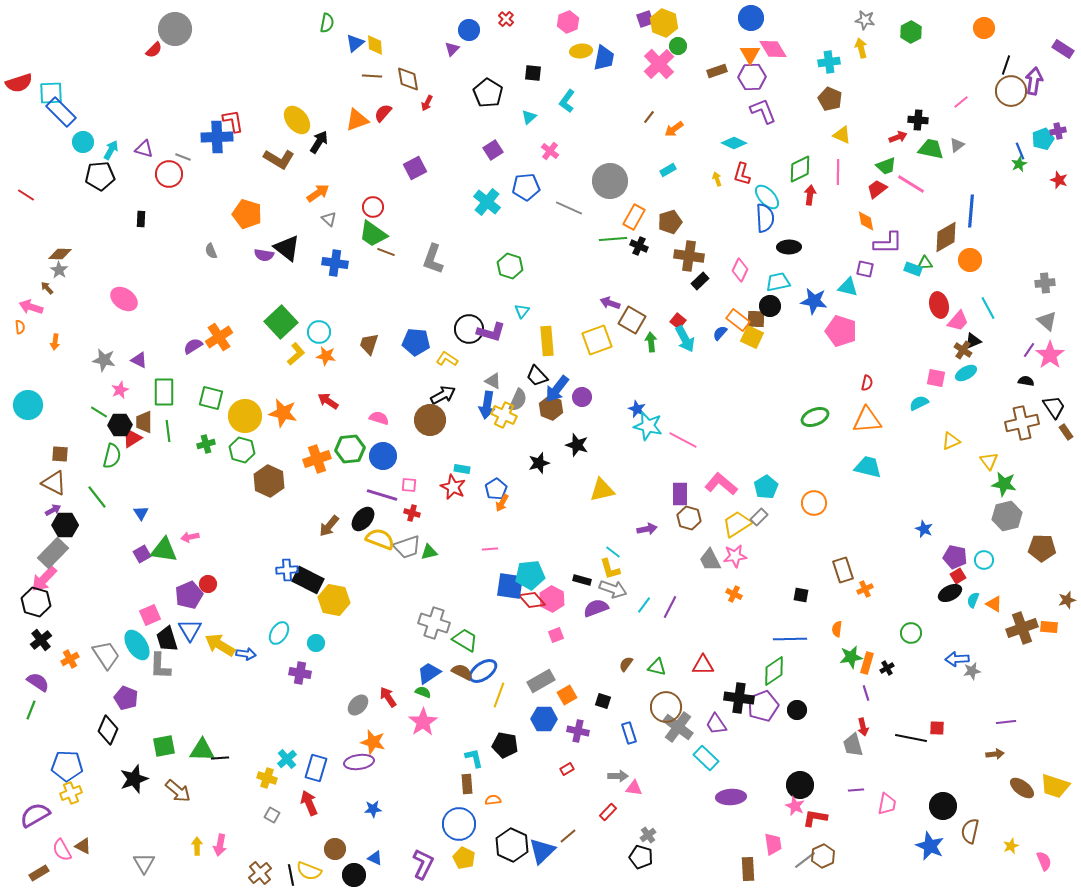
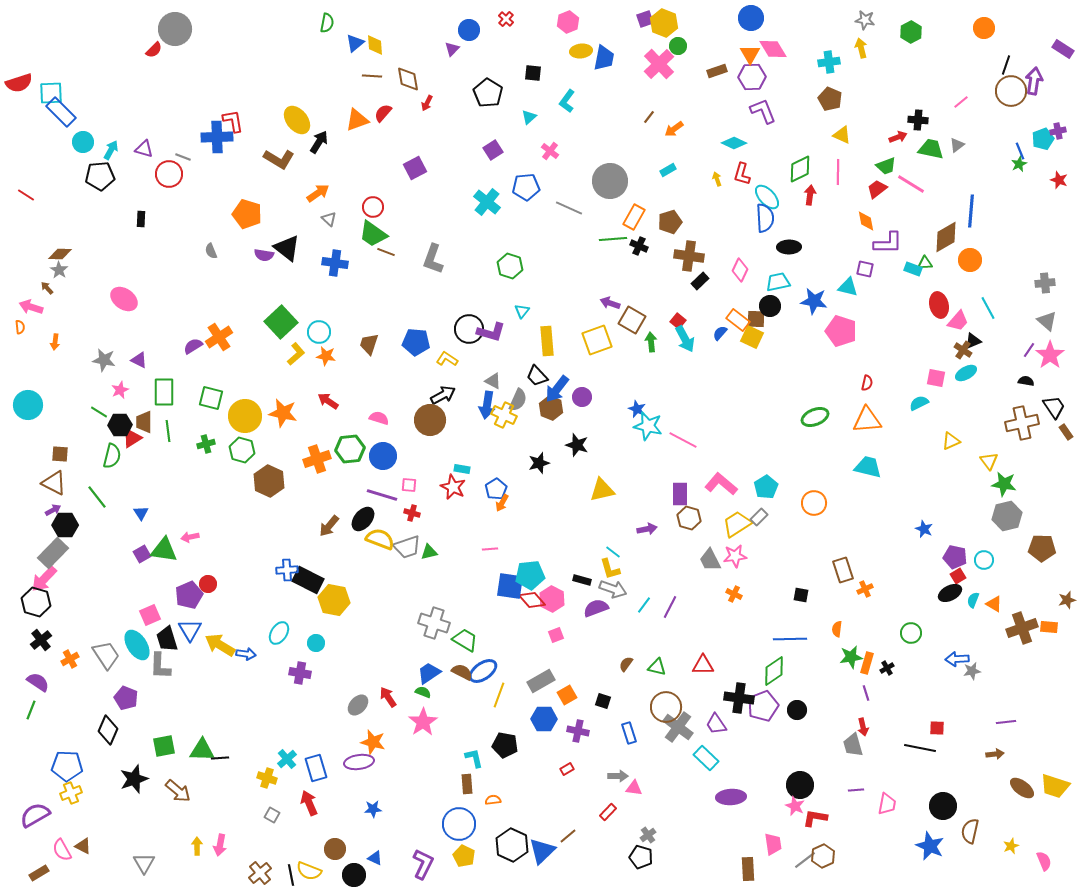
black line at (911, 738): moved 9 px right, 10 px down
blue rectangle at (316, 768): rotated 32 degrees counterclockwise
yellow pentagon at (464, 858): moved 2 px up
